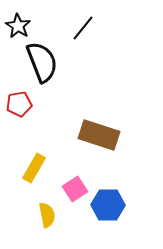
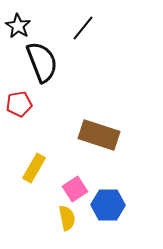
yellow semicircle: moved 20 px right, 3 px down
